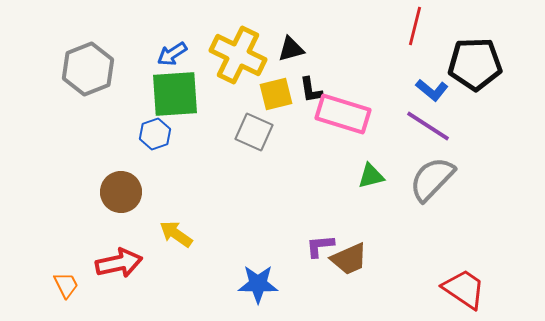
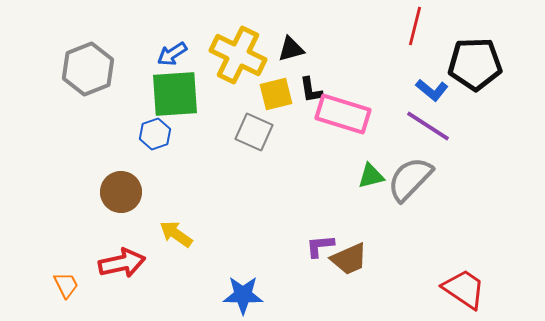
gray semicircle: moved 22 px left
red arrow: moved 3 px right
blue star: moved 15 px left, 11 px down
